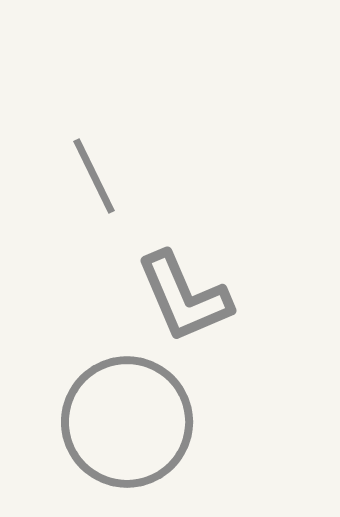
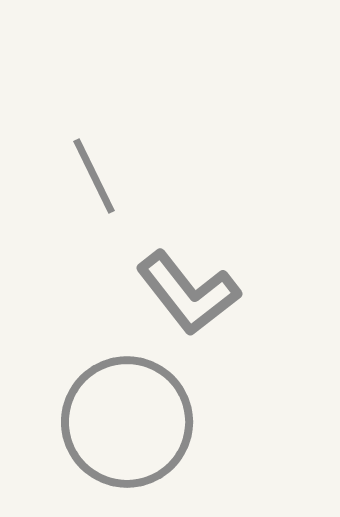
gray L-shape: moved 4 px right, 4 px up; rotated 15 degrees counterclockwise
